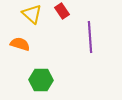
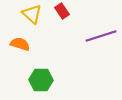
purple line: moved 11 px right, 1 px up; rotated 76 degrees clockwise
